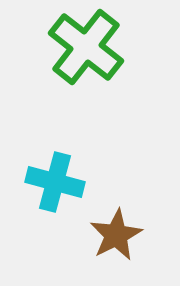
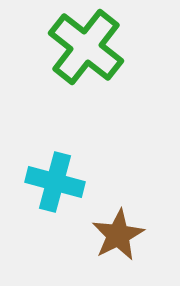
brown star: moved 2 px right
